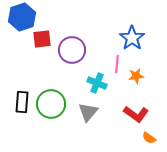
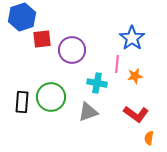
orange star: moved 1 px left
cyan cross: rotated 12 degrees counterclockwise
green circle: moved 7 px up
gray triangle: rotated 30 degrees clockwise
orange semicircle: rotated 64 degrees clockwise
